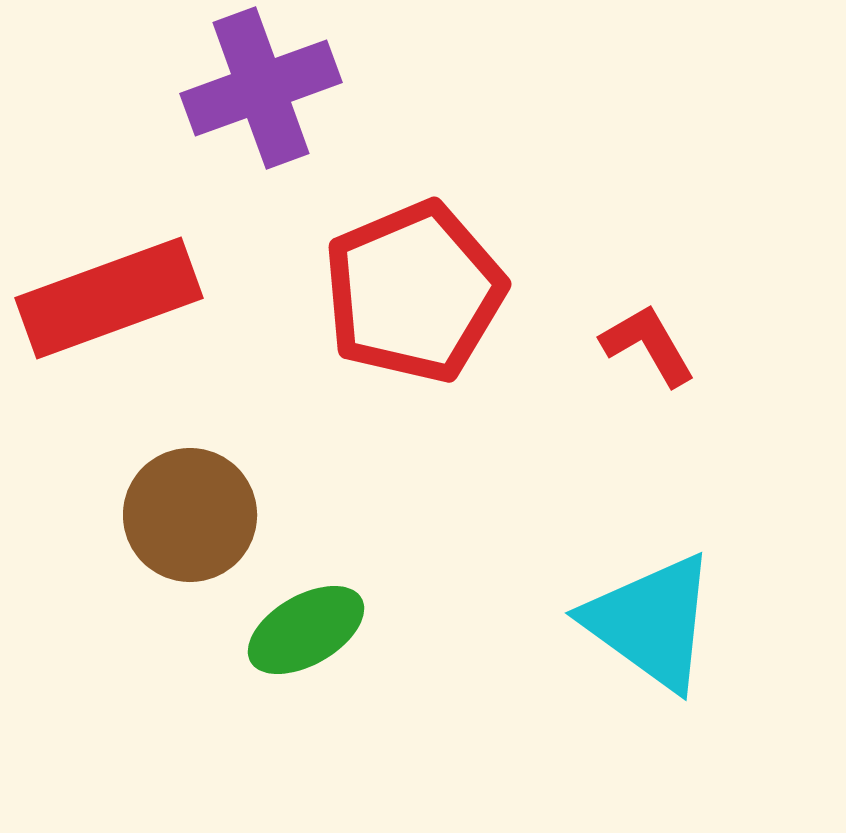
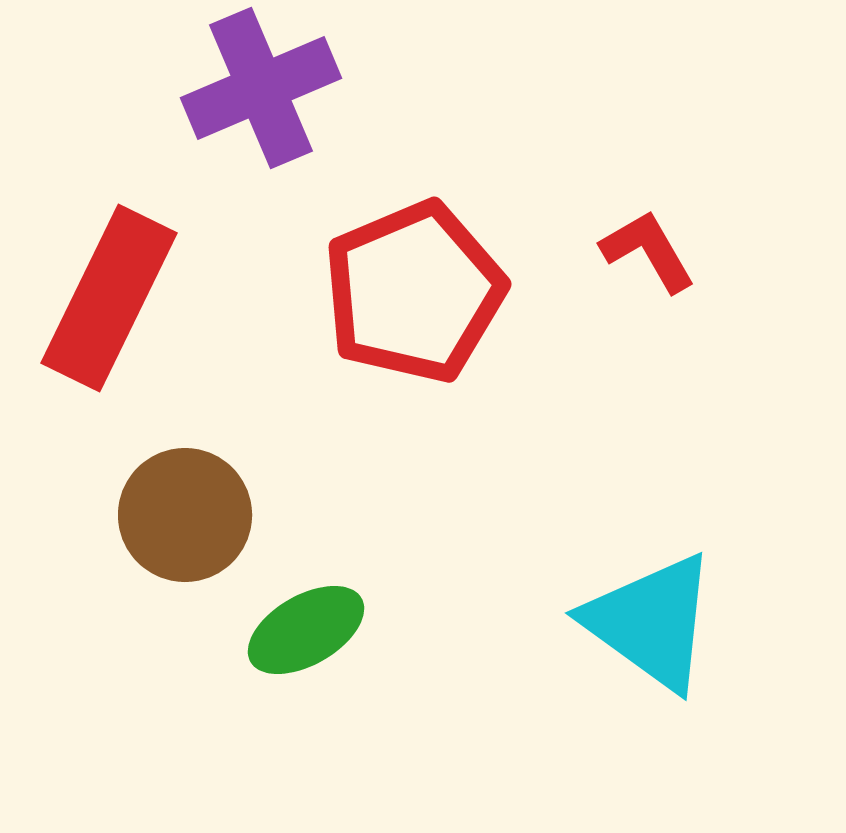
purple cross: rotated 3 degrees counterclockwise
red rectangle: rotated 44 degrees counterclockwise
red L-shape: moved 94 px up
brown circle: moved 5 px left
